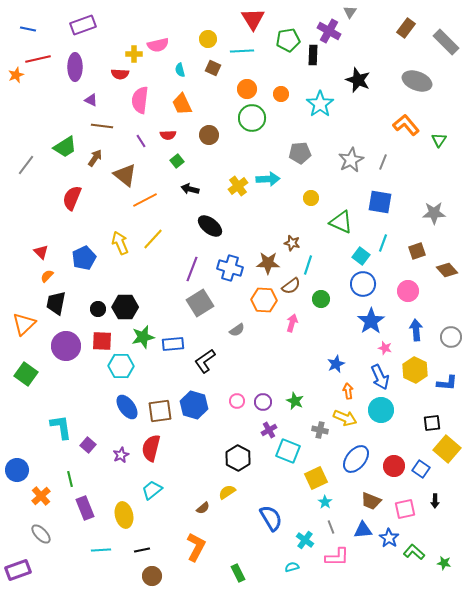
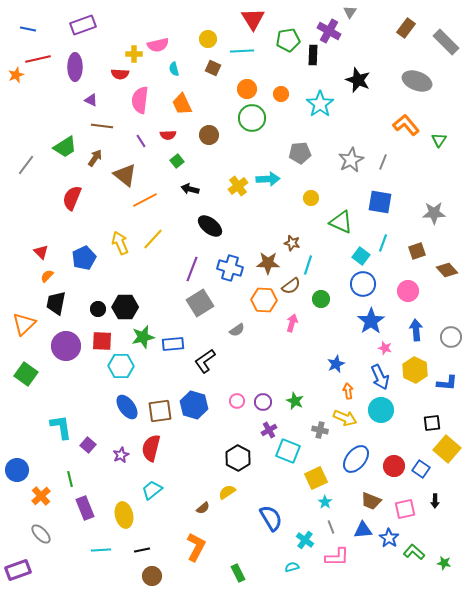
cyan semicircle at (180, 70): moved 6 px left, 1 px up
